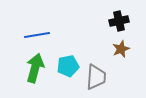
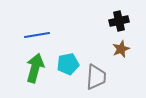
cyan pentagon: moved 2 px up
